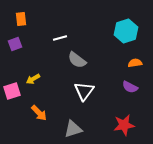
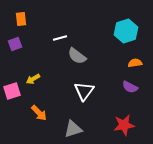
gray semicircle: moved 4 px up
